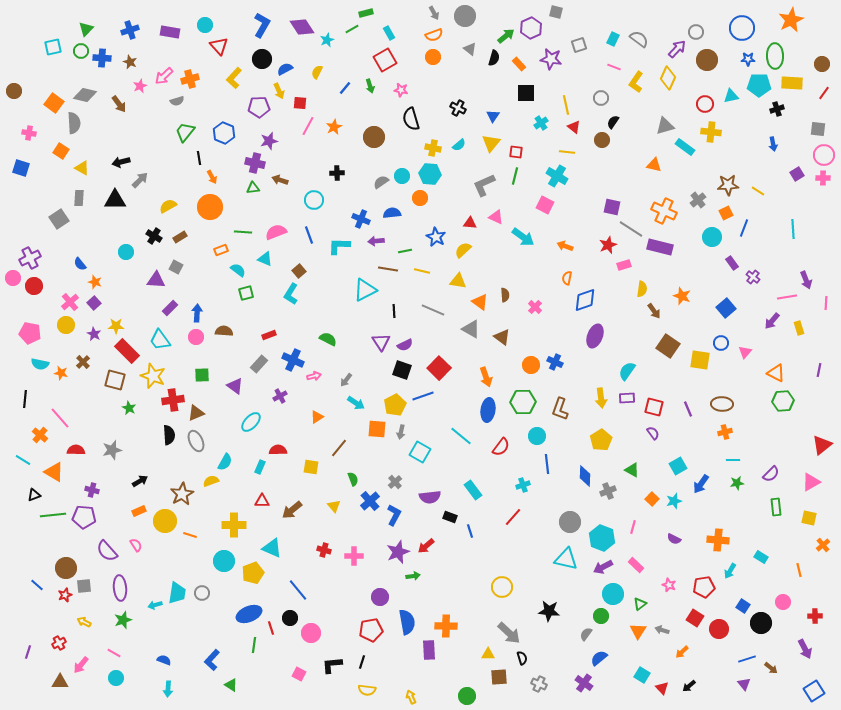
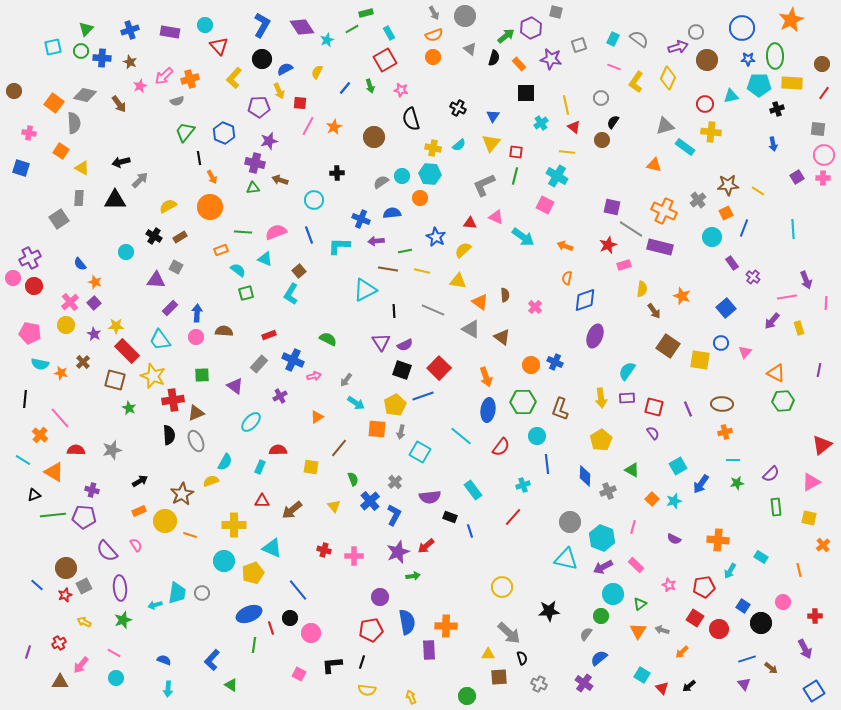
purple arrow at (677, 49): moved 1 px right, 2 px up; rotated 30 degrees clockwise
purple square at (797, 174): moved 3 px down
gray square at (84, 586): rotated 21 degrees counterclockwise
black star at (549, 611): rotated 10 degrees counterclockwise
